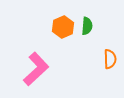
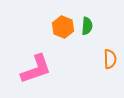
orange hexagon: rotated 15 degrees counterclockwise
pink L-shape: rotated 24 degrees clockwise
